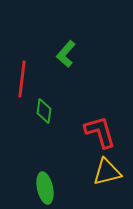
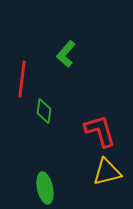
red L-shape: moved 1 px up
